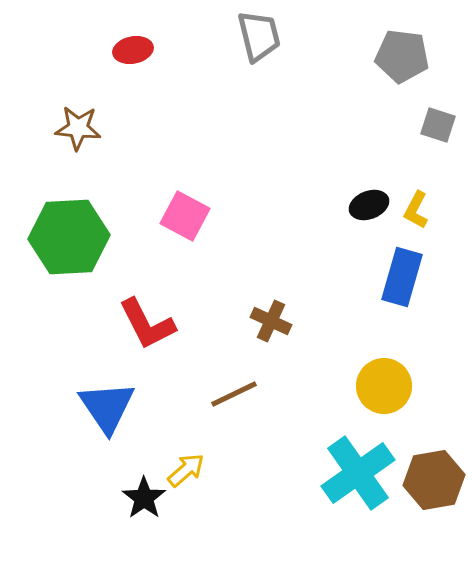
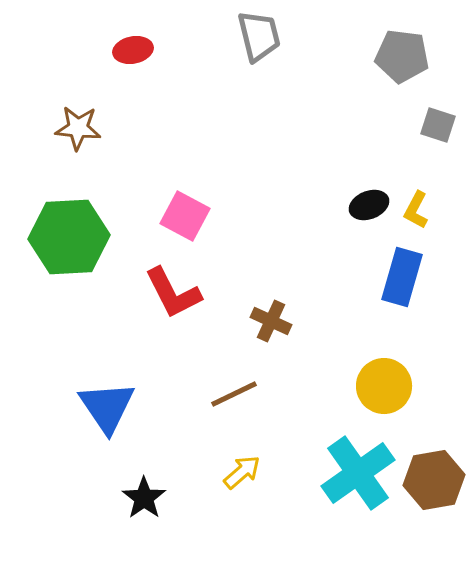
red L-shape: moved 26 px right, 31 px up
yellow arrow: moved 56 px right, 2 px down
